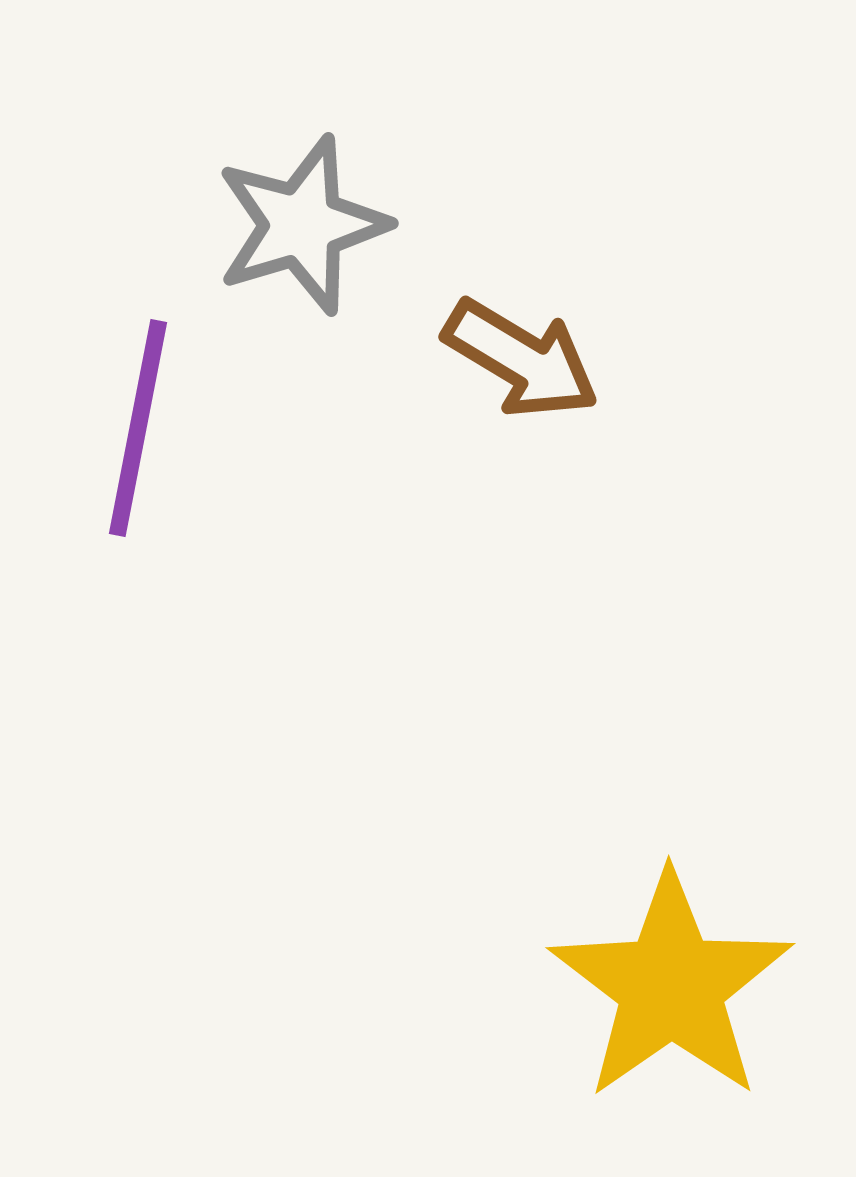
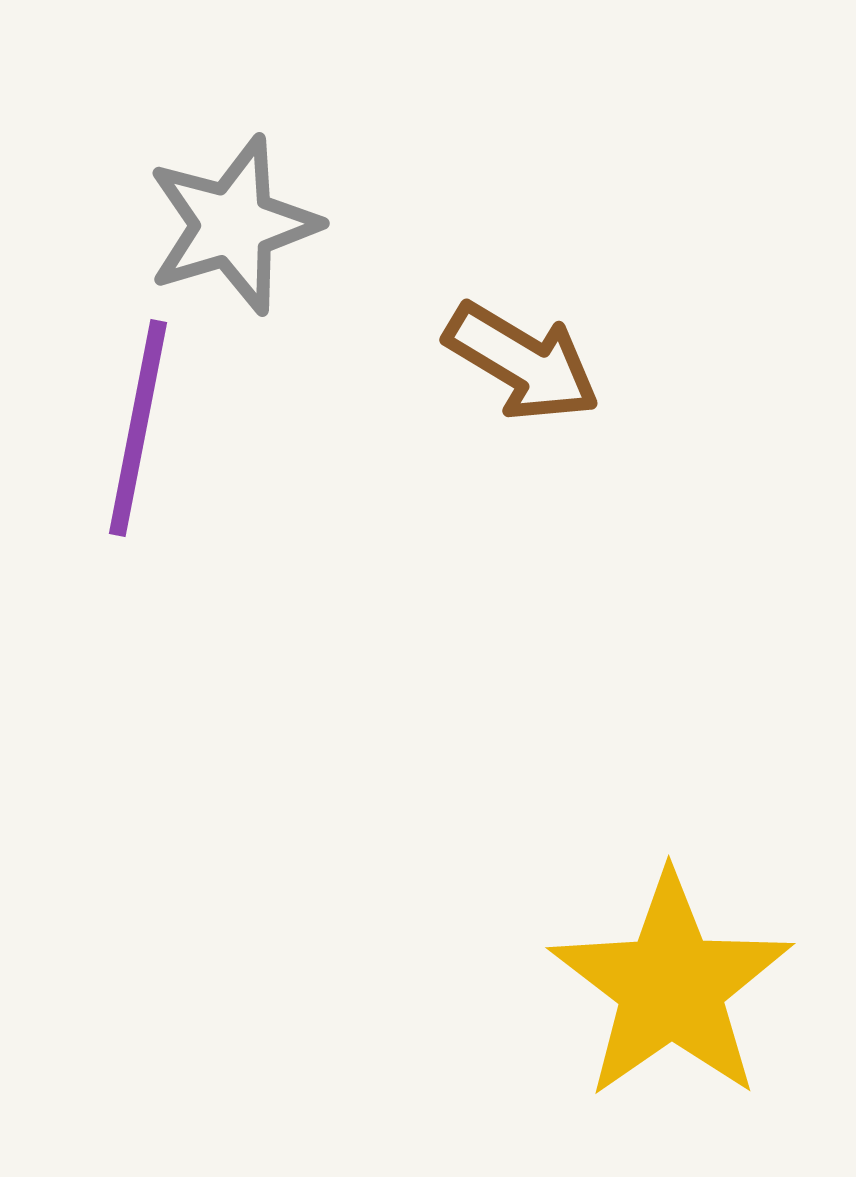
gray star: moved 69 px left
brown arrow: moved 1 px right, 3 px down
